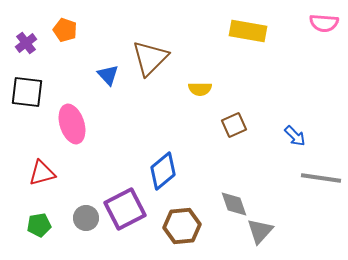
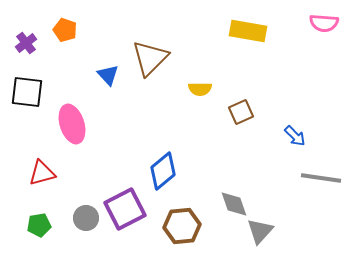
brown square: moved 7 px right, 13 px up
